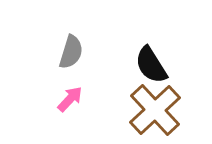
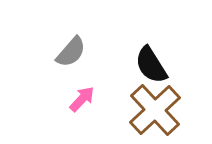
gray semicircle: rotated 24 degrees clockwise
pink arrow: moved 12 px right
